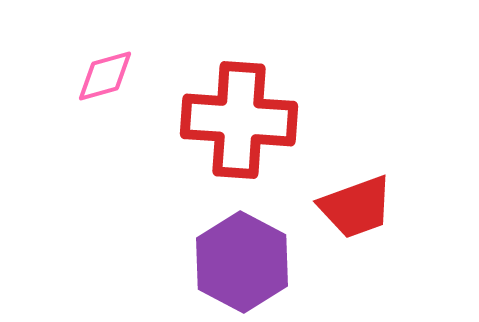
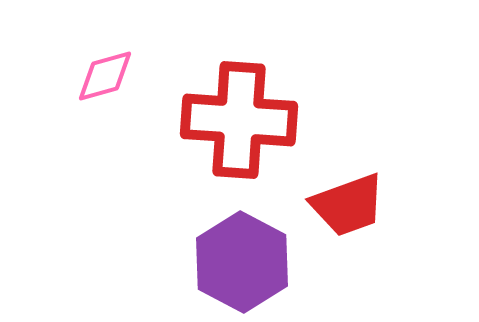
red trapezoid: moved 8 px left, 2 px up
